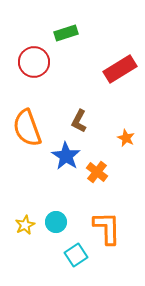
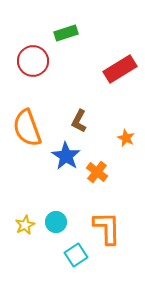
red circle: moved 1 px left, 1 px up
